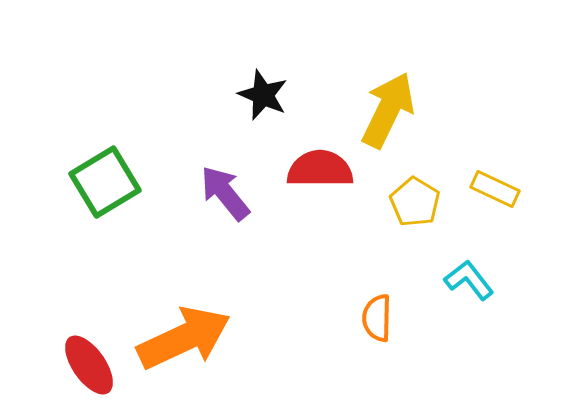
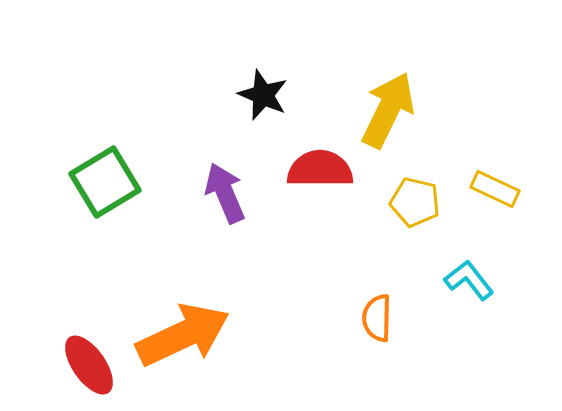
purple arrow: rotated 16 degrees clockwise
yellow pentagon: rotated 18 degrees counterclockwise
orange arrow: moved 1 px left, 3 px up
